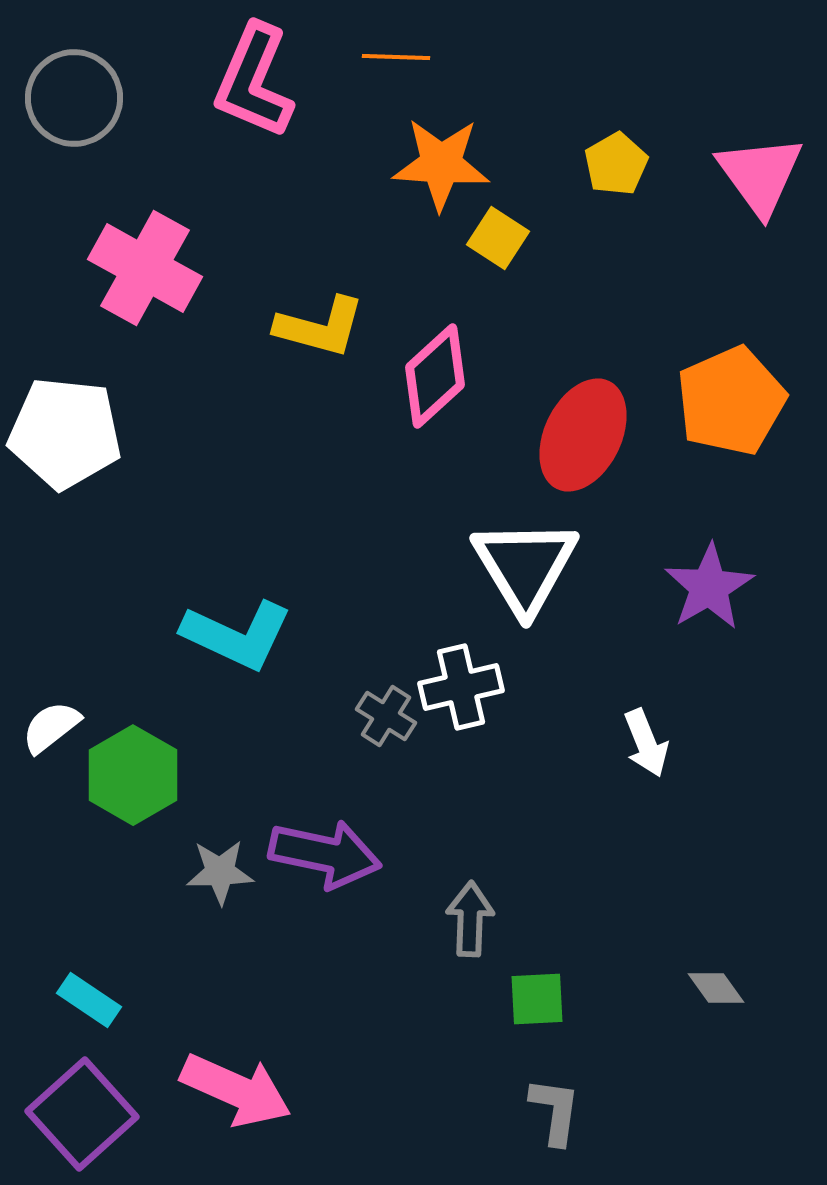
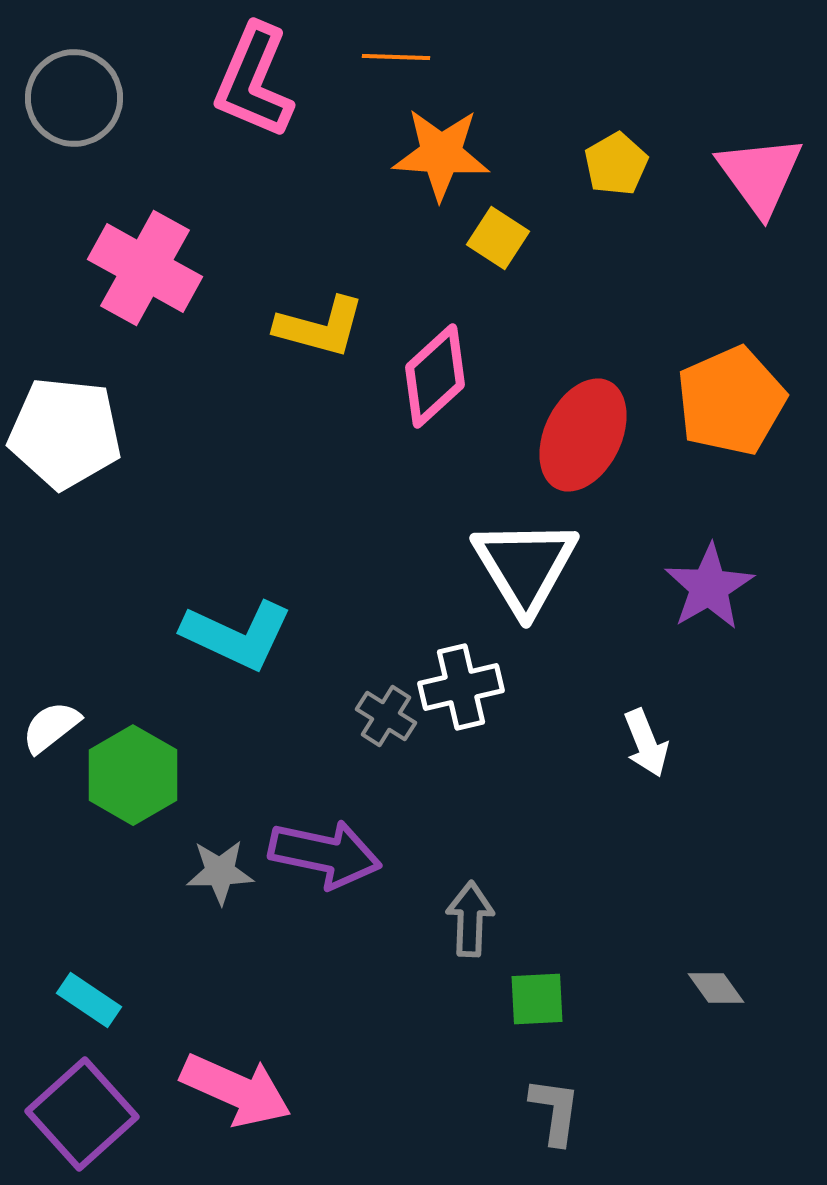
orange star: moved 10 px up
